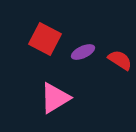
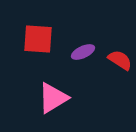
red square: moved 7 px left; rotated 24 degrees counterclockwise
pink triangle: moved 2 px left
